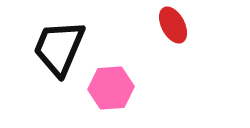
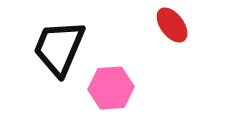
red ellipse: moved 1 px left; rotated 9 degrees counterclockwise
